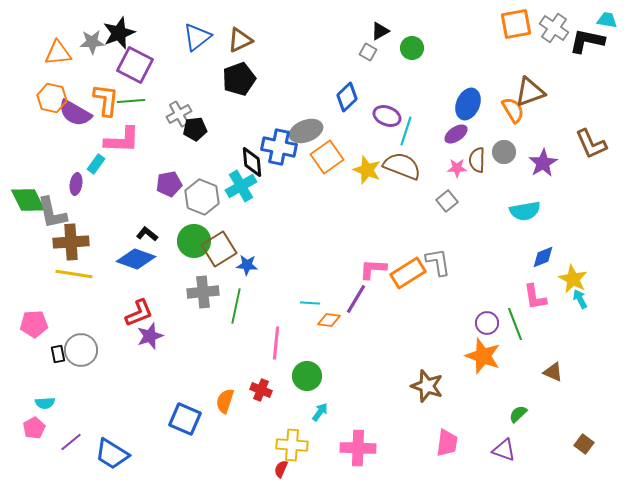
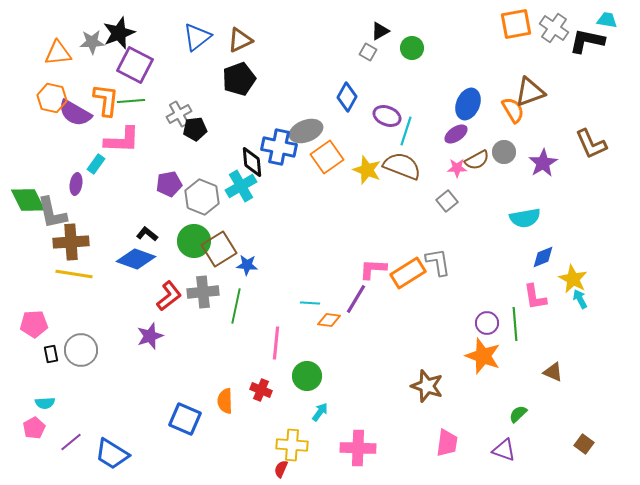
blue diamond at (347, 97): rotated 16 degrees counterclockwise
brown semicircle at (477, 160): rotated 120 degrees counterclockwise
cyan semicircle at (525, 211): moved 7 px down
red L-shape at (139, 313): moved 30 px right, 17 px up; rotated 16 degrees counterclockwise
green line at (515, 324): rotated 16 degrees clockwise
black rectangle at (58, 354): moved 7 px left
orange semicircle at (225, 401): rotated 20 degrees counterclockwise
